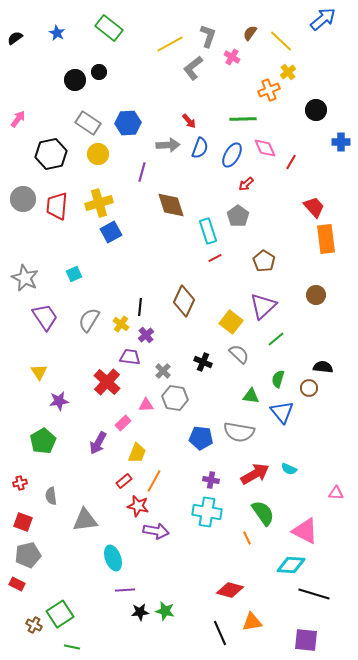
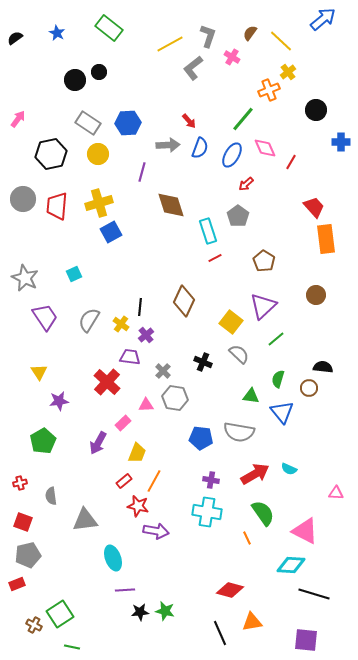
green line at (243, 119): rotated 48 degrees counterclockwise
red rectangle at (17, 584): rotated 49 degrees counterclockwise
